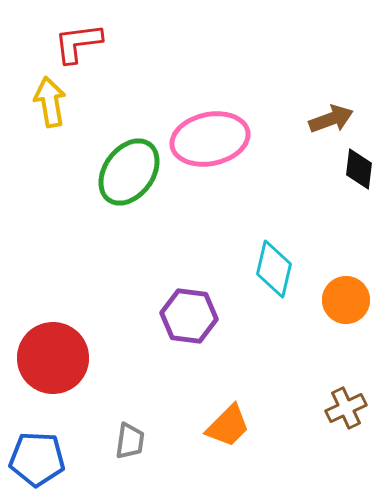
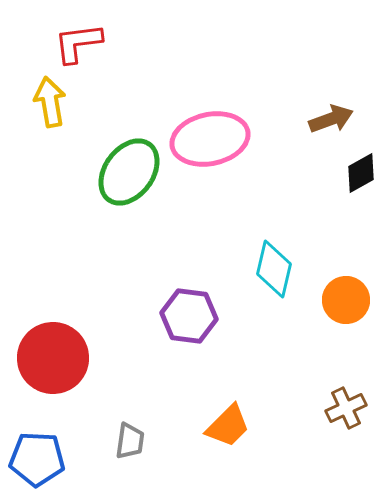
black diamond: moved 2 px right, 4 px down; rotated 54 degrees clockwise
